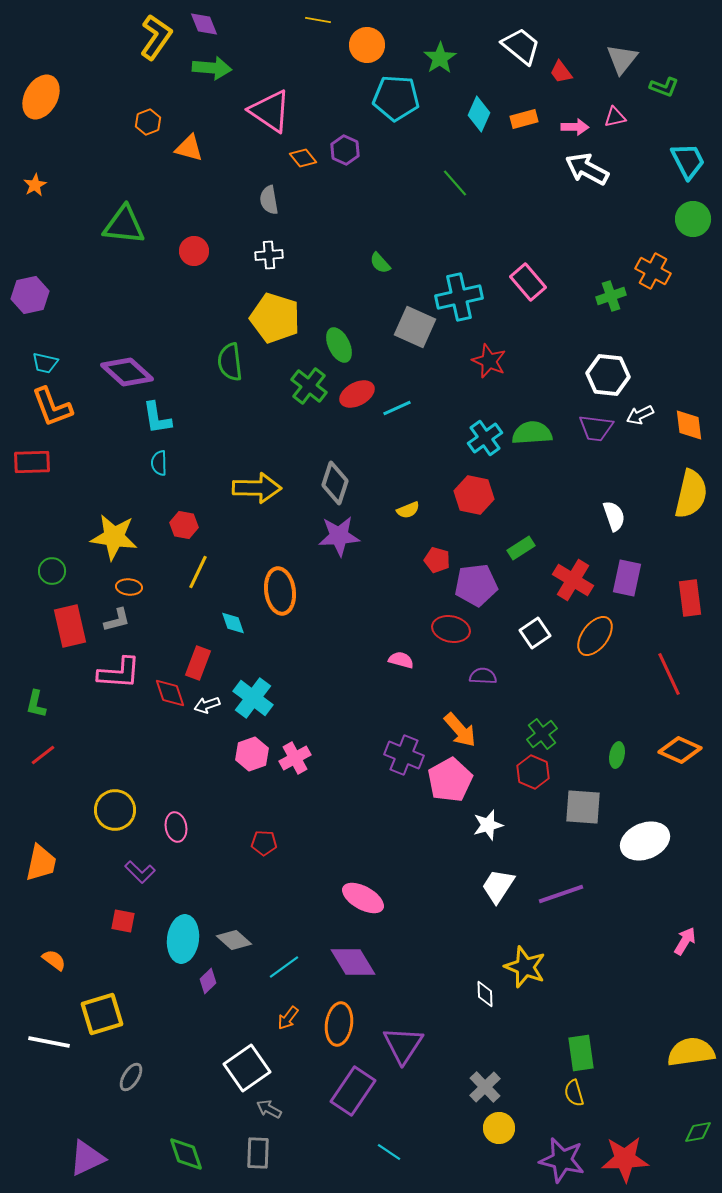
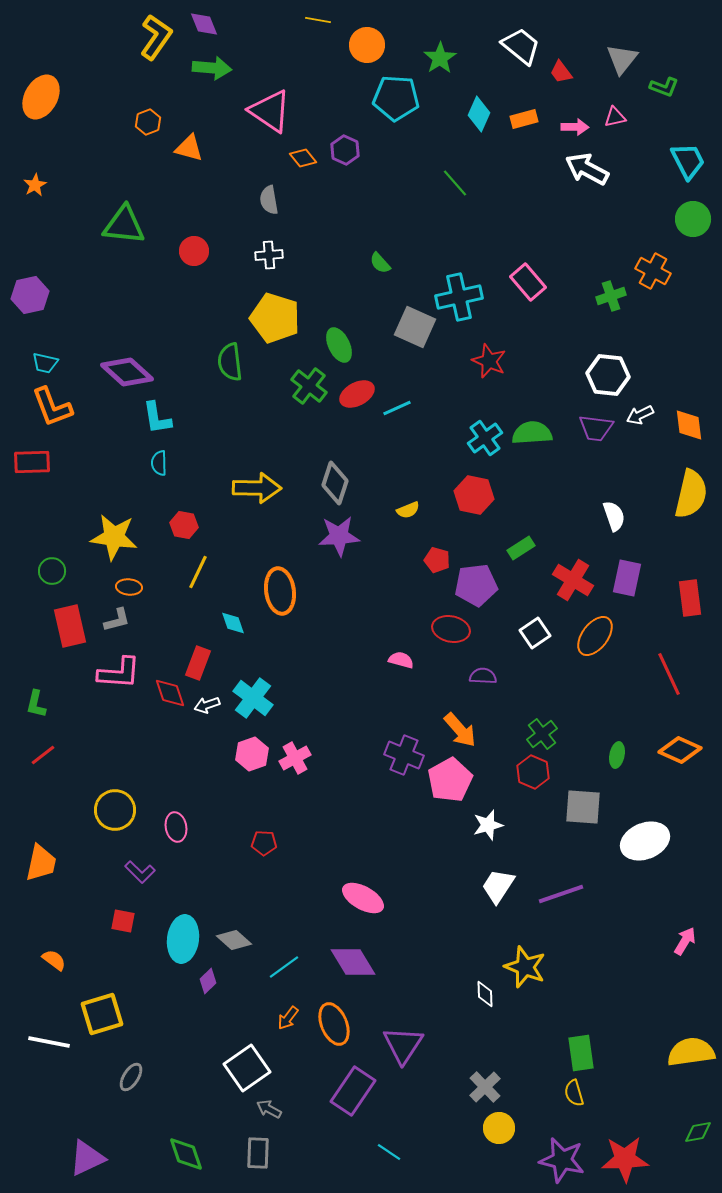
orange ellipse at (339, 1024): moved 5 px left; rotated 30 degrees counterclockwise
